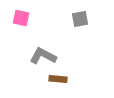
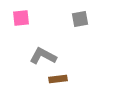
pink square: rotated 18 degrees counterclockwise
brown rectangle: rotated 12 degrees counterclockwise
